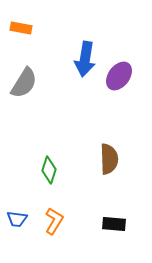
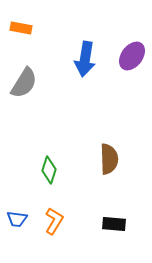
purple ellipse: moved 13 px right, 20 px up
